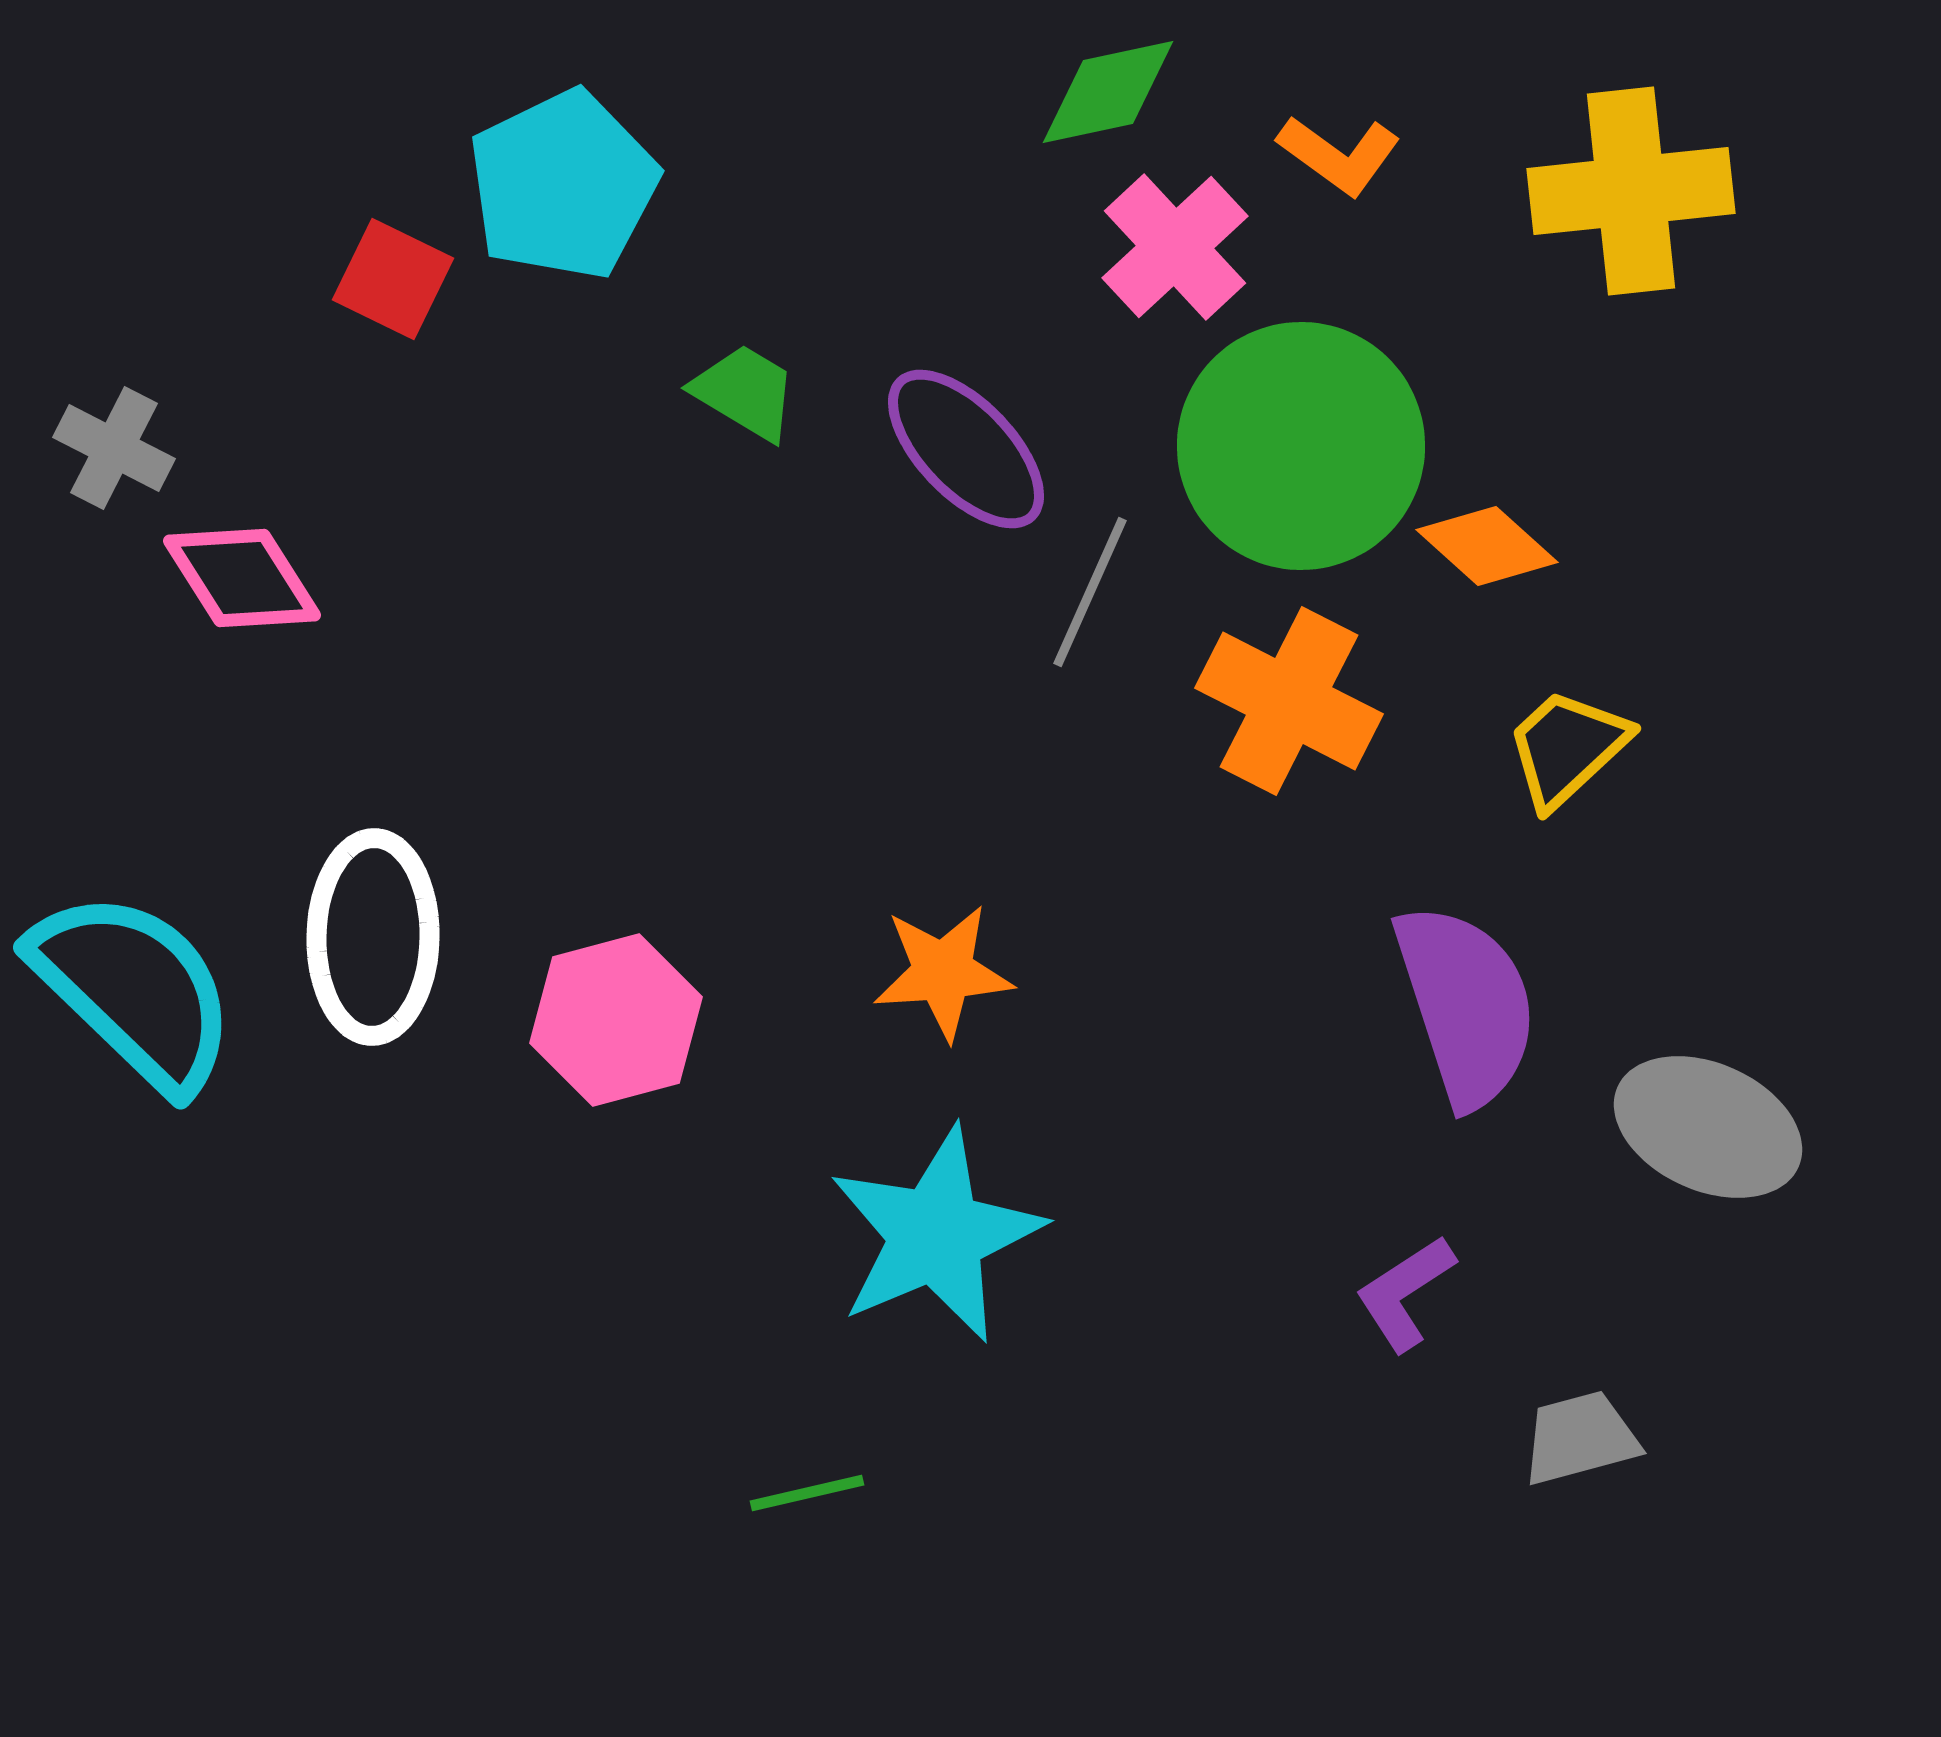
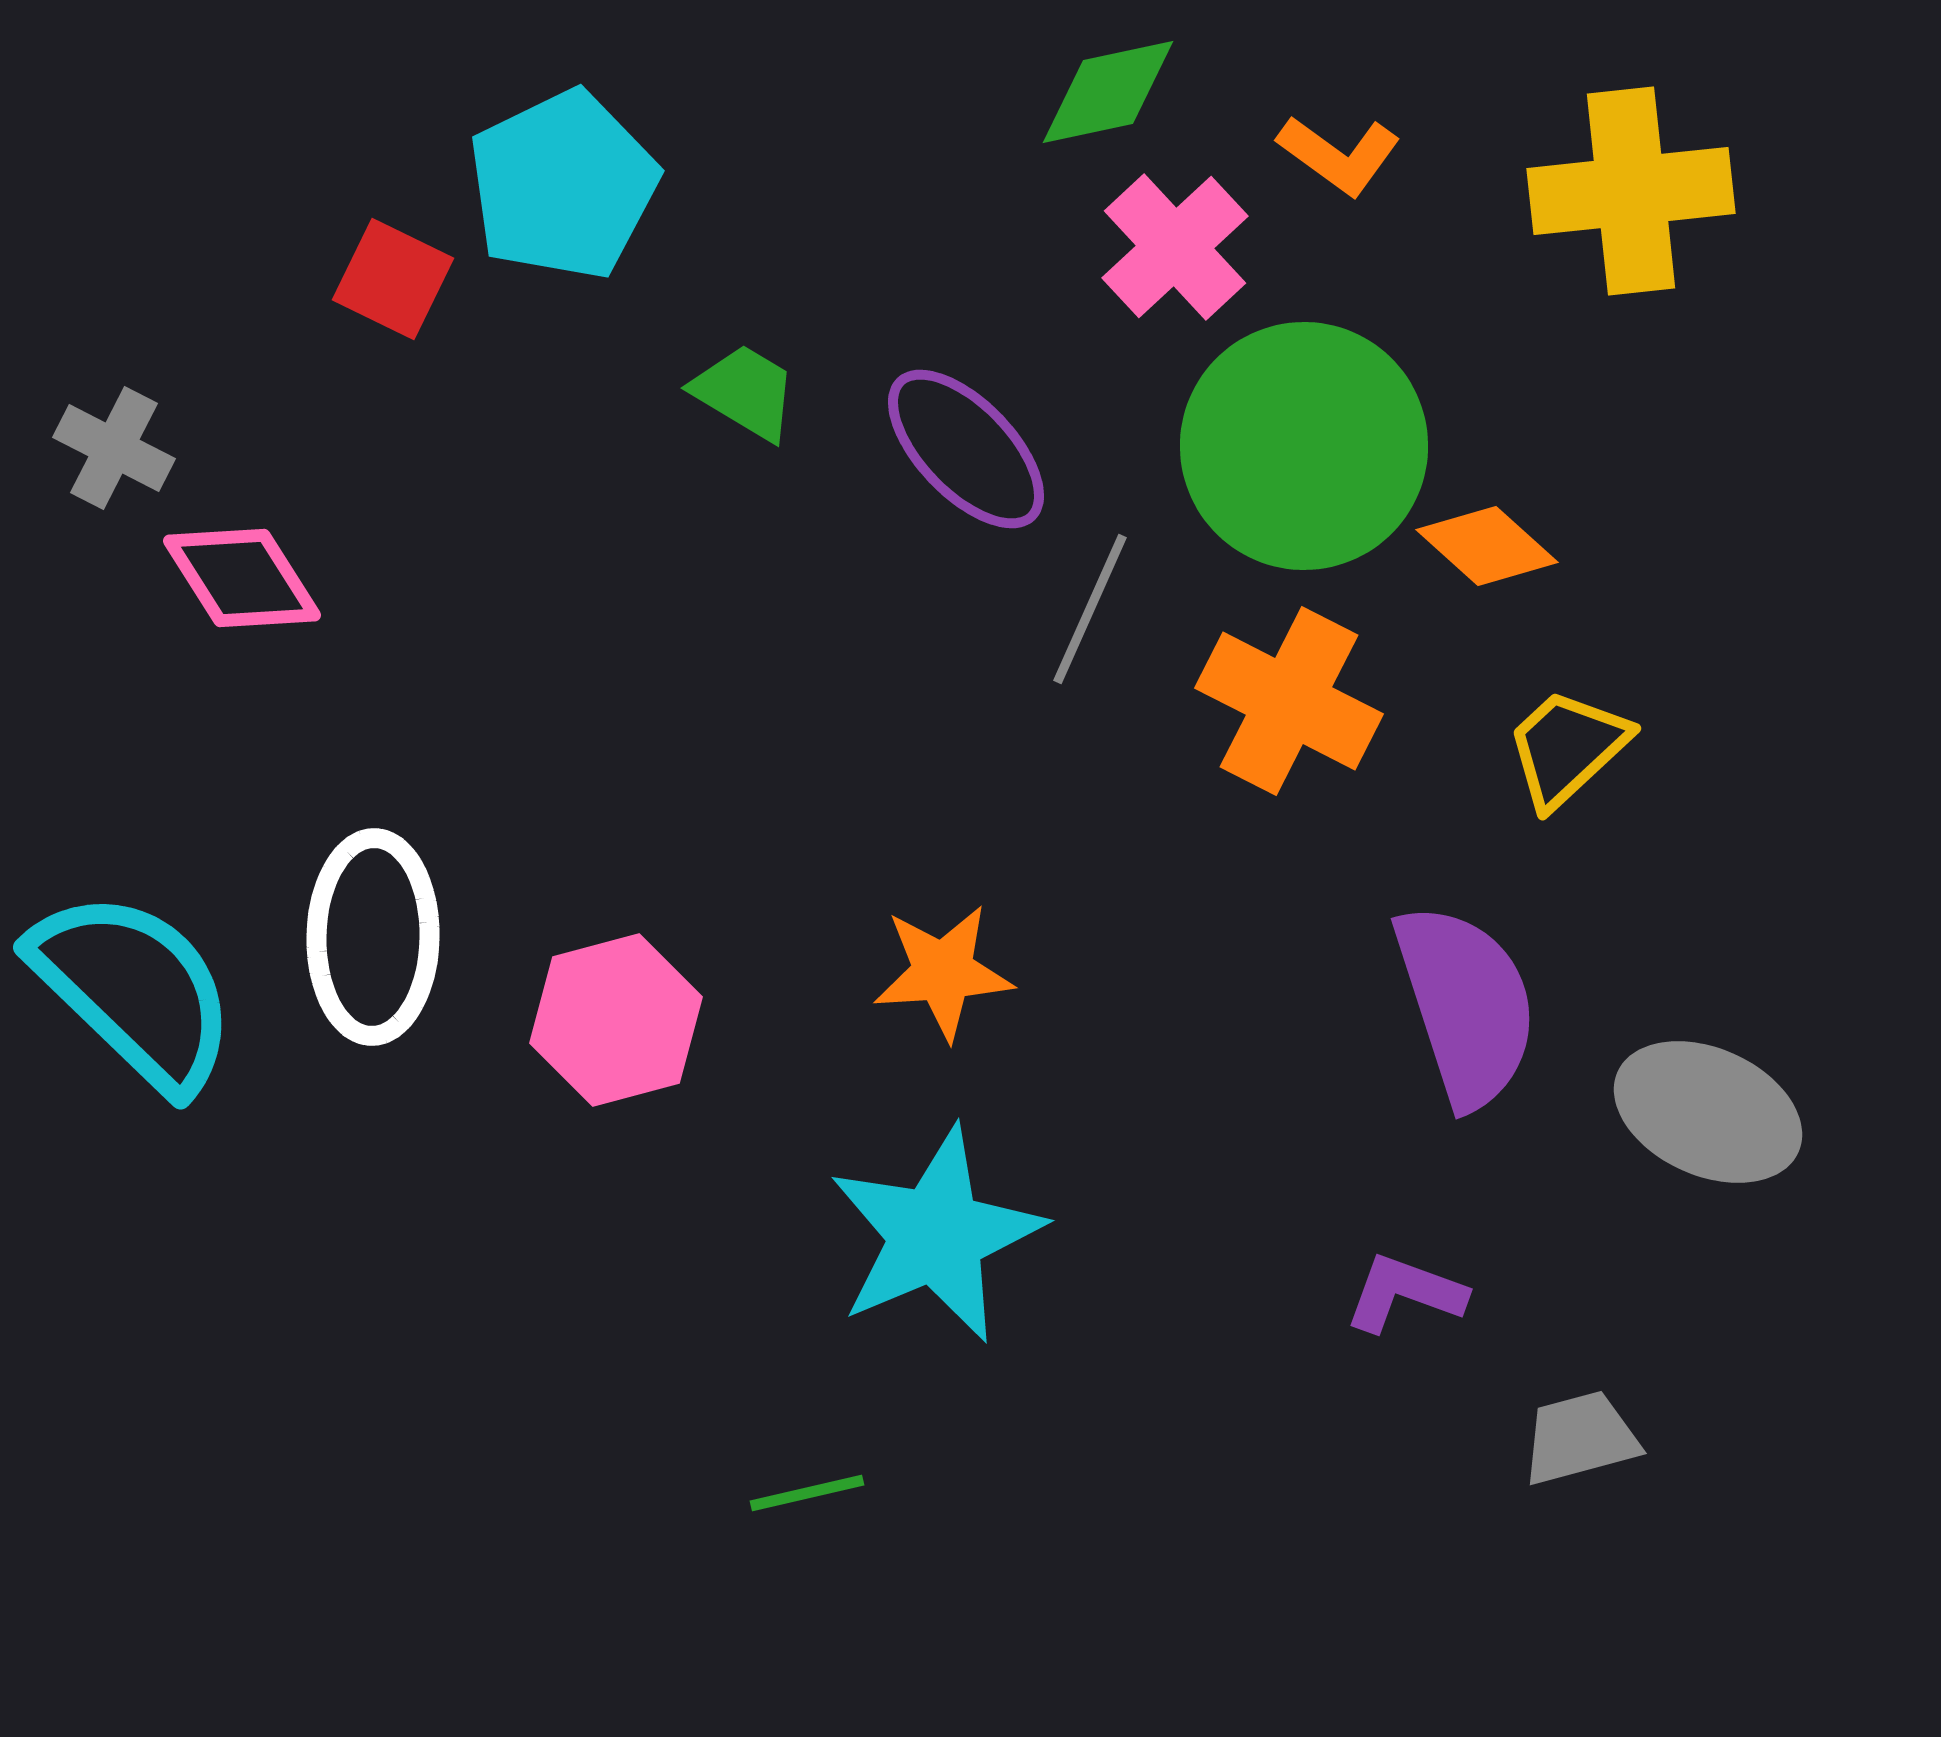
green circle: moved 3 px right
gray line: moved 17 px down
gray ellipse: moved 15 px up
purple L-shape: rotated 53 degrees clockwise
